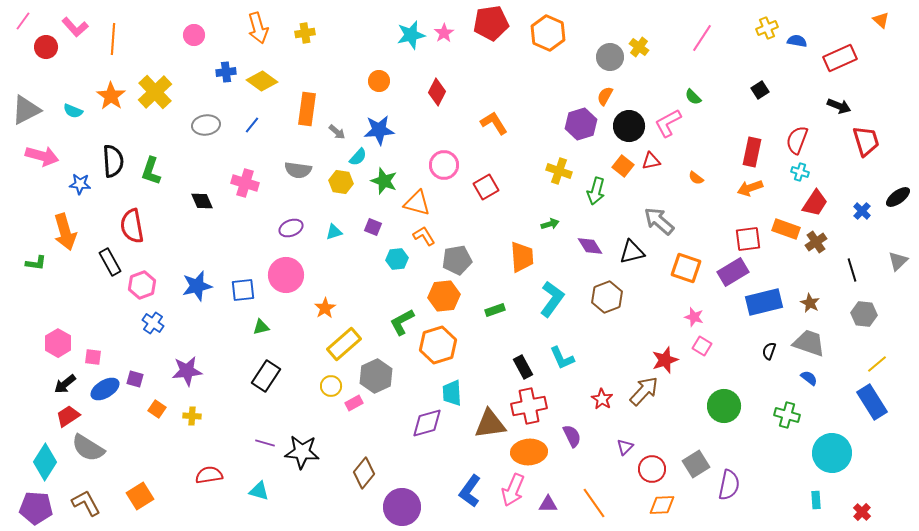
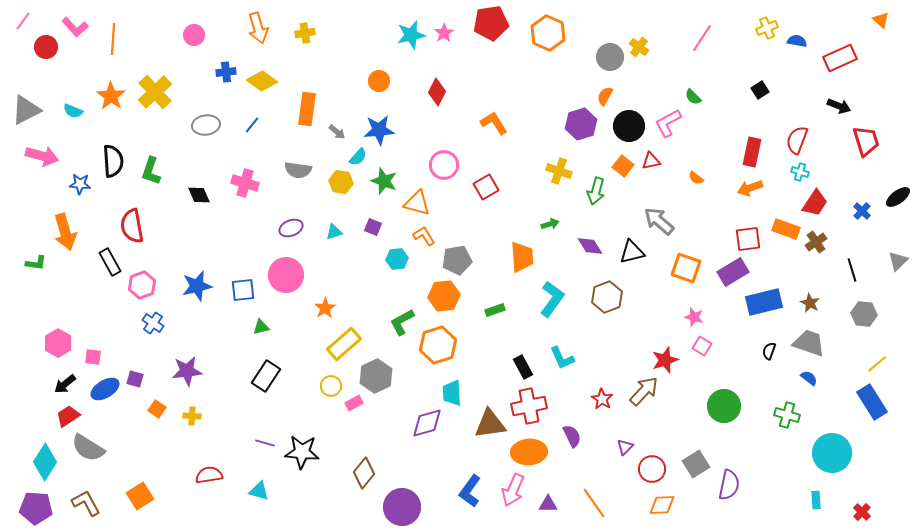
black diamond at (202, 201): moved 3 px left, 6 px up
